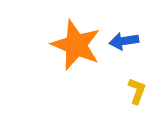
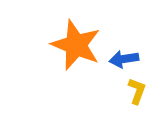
blue arrow: moved 18 px down
